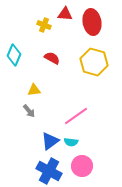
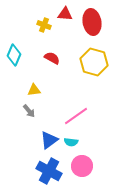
blue triangle: moved 1 px left, 1 px up
